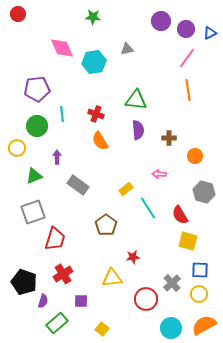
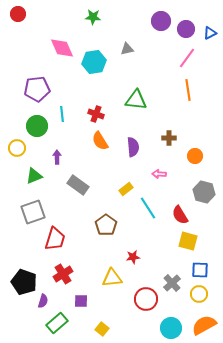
purple semicircle at (138, 130): moved 5 px left, 17 px down
